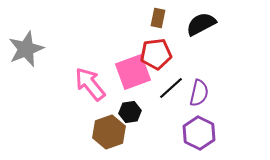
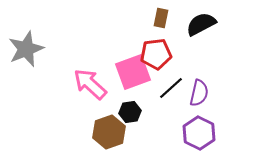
brown rectangle: moved 3 px right
pink arrow: rotated 9 degrees counterclockwise
